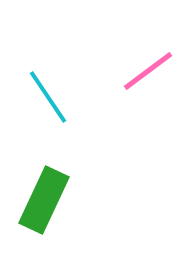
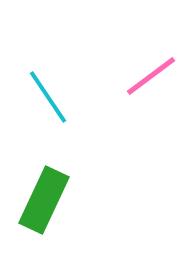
pink line: moved 3 px right, 5 px down
